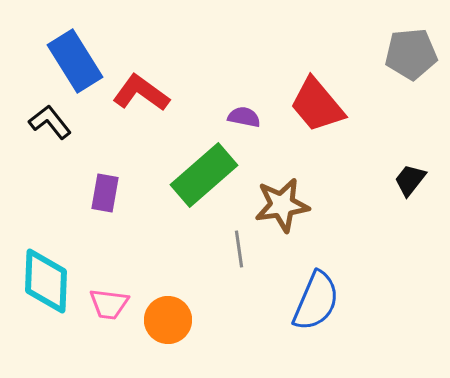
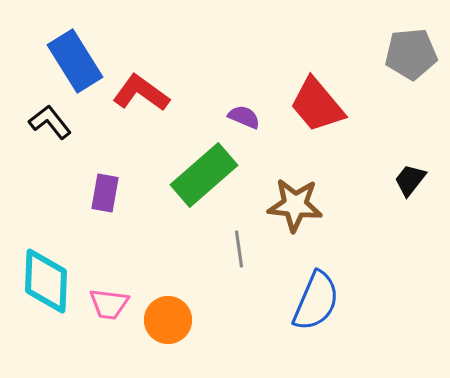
purple semicircle: rotated 12 degrees clockwise
brown star: moved 13 px right; rotated 14 degrees clockwise
